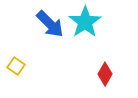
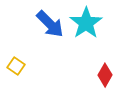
cyan star: moved 1 px right, 1 px down
red diamond: moved 1 px down
